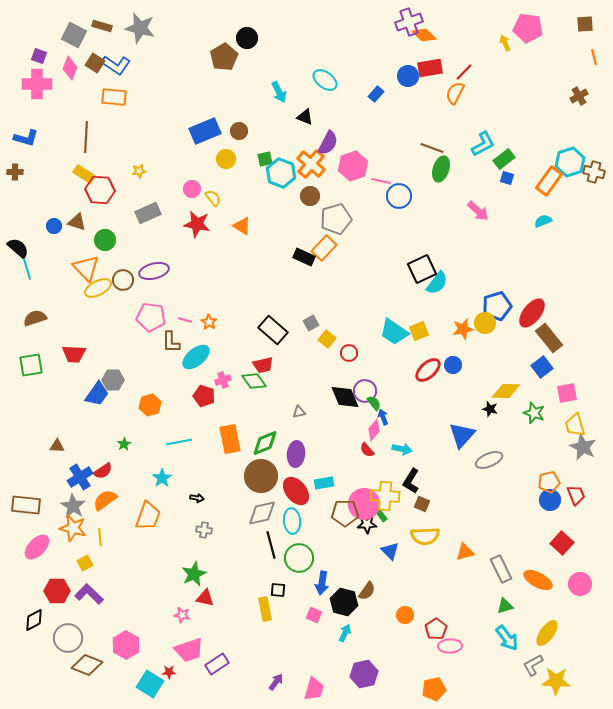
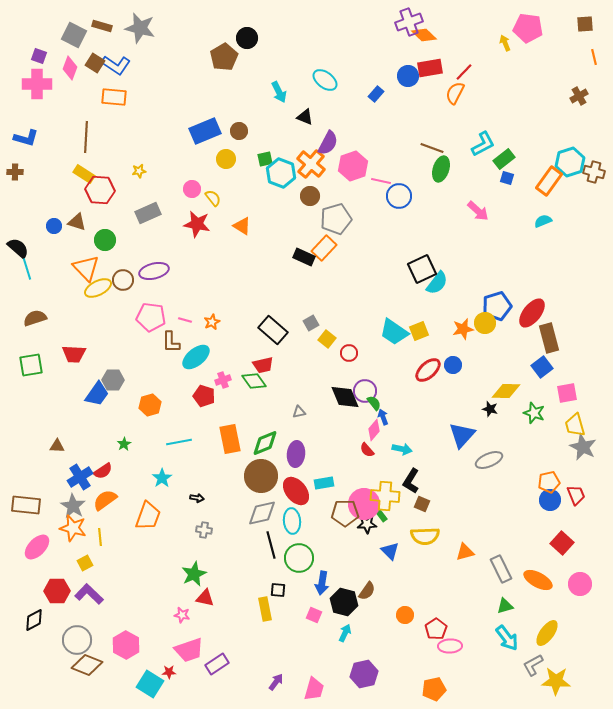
orange star at (209, 322): moved 3 px right; rotated 14 degrees clockwise
brown rectangle at (549, 338): rotated 24 degrees clockwise
gray circle at (68, 638): moved 9 px right, 2 px down
